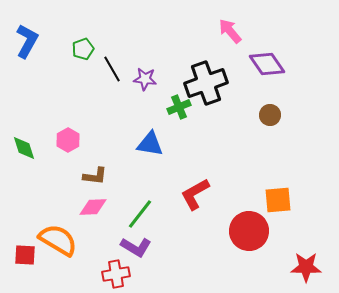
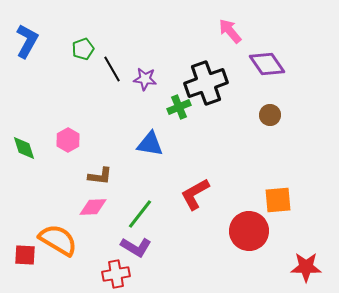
brown L-shape: moved 5 px right
